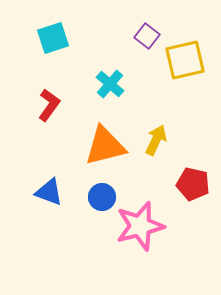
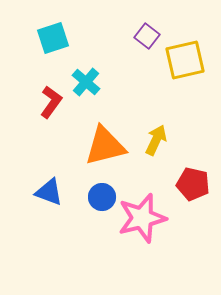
cyan cross: moved 24 px left, 2 px up
red L-shape: moved 2 px right, 3 px up
pink star: moved 2 px right, 8 px up
